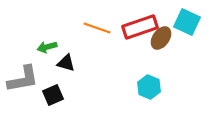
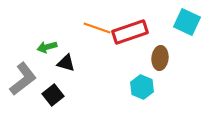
red rectangle: moved 10 px left, 5 px down
brown ellipse: moved 1 px left, 20 px down; rotated 30 degrees counterclockwise
gray L-shape: rotated 28 degrees counterclockwise
cyan hexagon: moved 7 px left
black square: rotated 15 degrees counterclockwise
